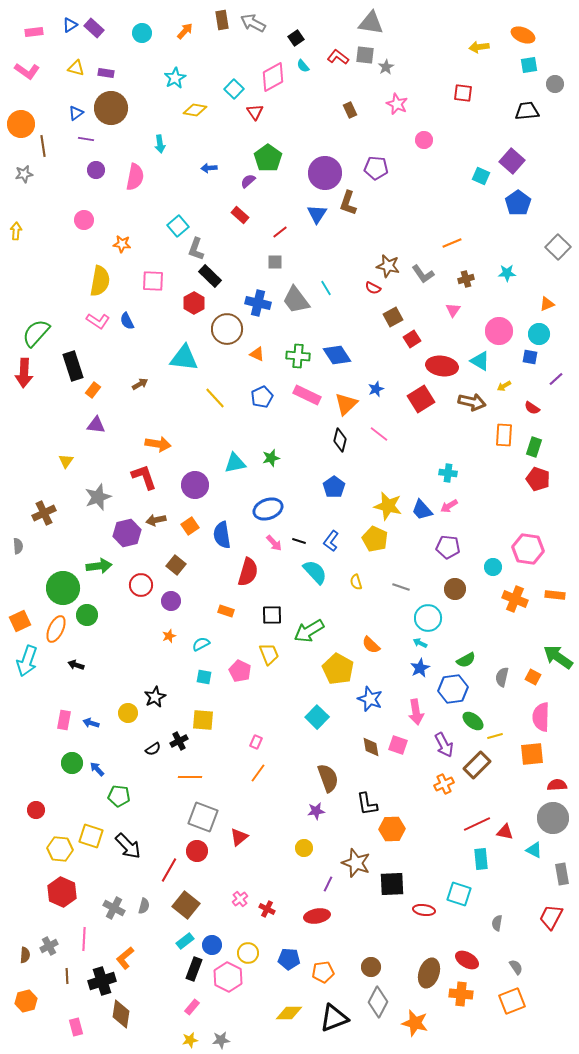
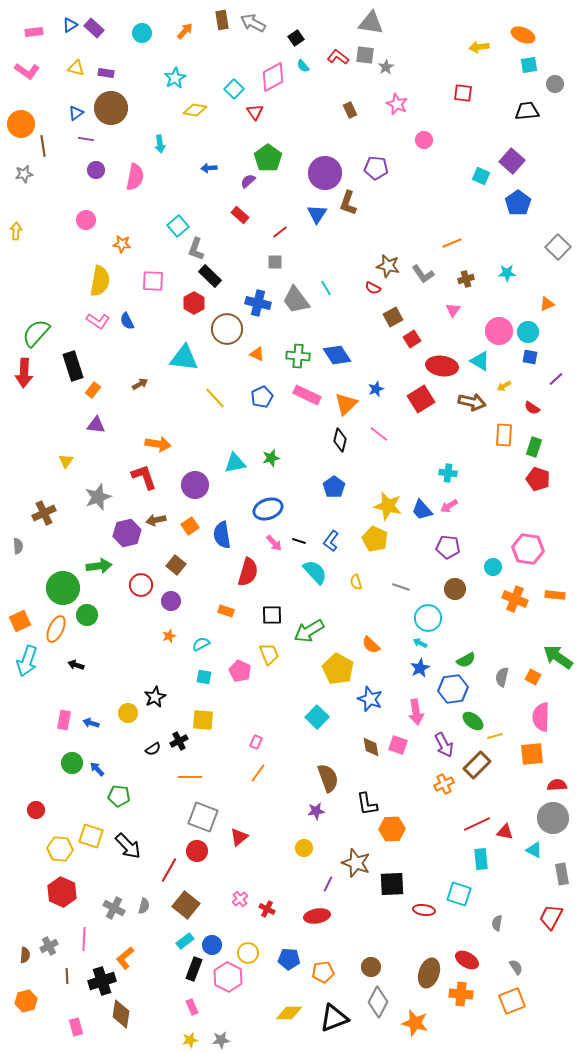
pink circle at (84, 220): moved 2 px right
cyan circle at (539, 334): moved 11 px left, 2 px up
pink rectangle at (192, 1007): rotated 63 degrees counterclockwise
